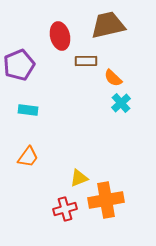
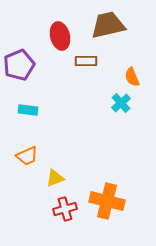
orange semicircle: moved 19 px right, 1 px up; rotated 24 degrees clockwise
orange trapezoid: moved 1 px left, 1 px up; rotated 30 degrees clockwise
yellow triangle: moved 24 px left
orange cross: moved 1 px right, 1 px down; rotated 24 degrees clockwise
